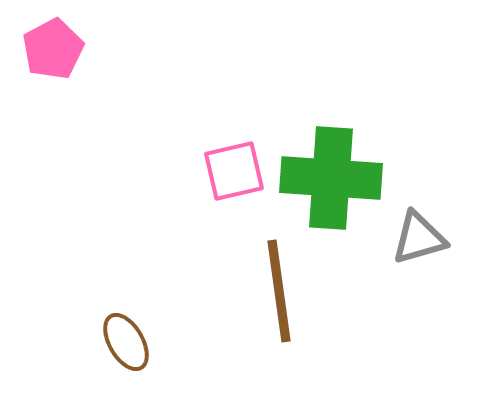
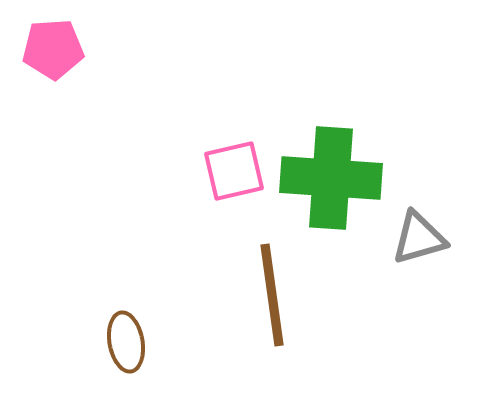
pink pentagon: rotated 24 degrees clockwise
brown line: moved 7 px left, 4 px down
brown ellipse: rotated 20 degrees clockwise
